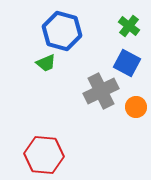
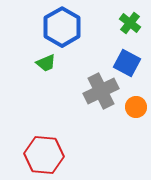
green cross: moved 1 px right, 3 px up
blue hexagon: moved 4 px up; rotated 15 degrees clockwise
